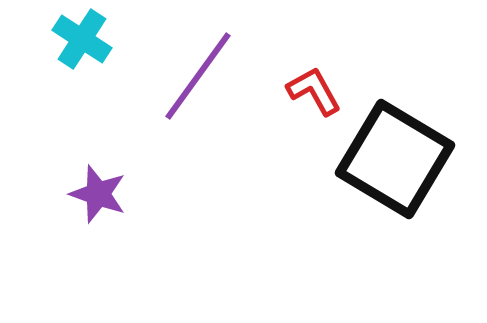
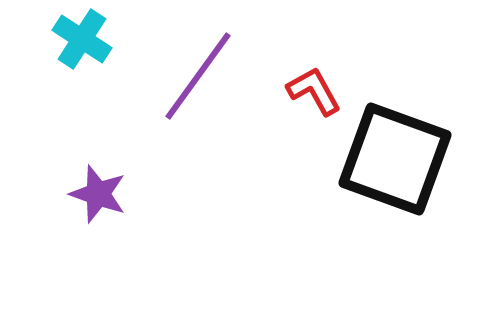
black square: rotated 11 degrees counterclockwise
